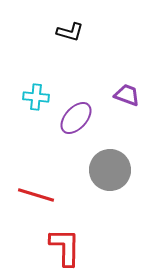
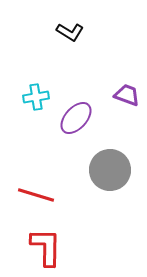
black L-shape: rotated 16 degrees clockwise
cyan cross: rotated 15 degrees counterclockwise
red L-shape: moved 19 px left
